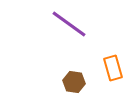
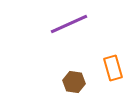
purple line: rotated 60 degrees counterclockwise
